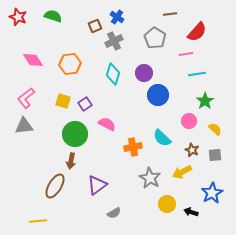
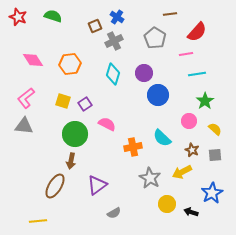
gray triangle: rotated 12 degrees clockwise
